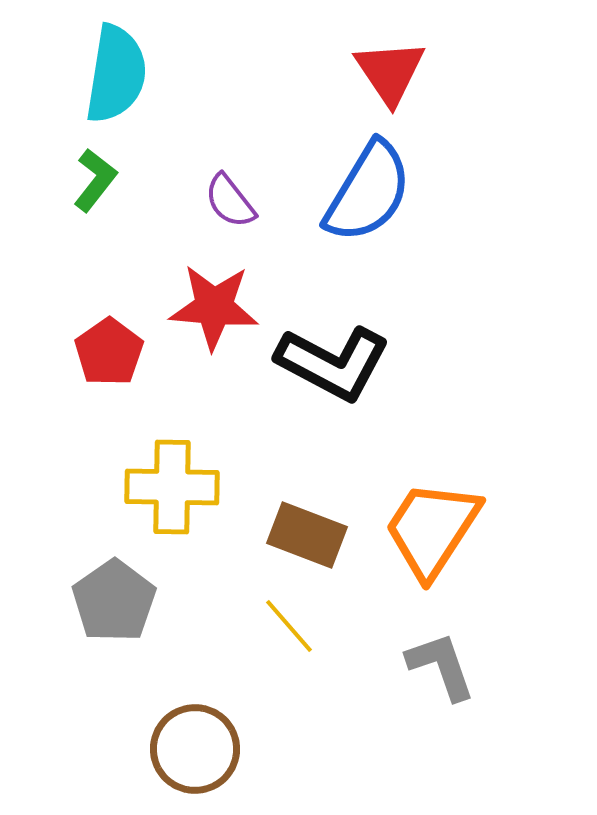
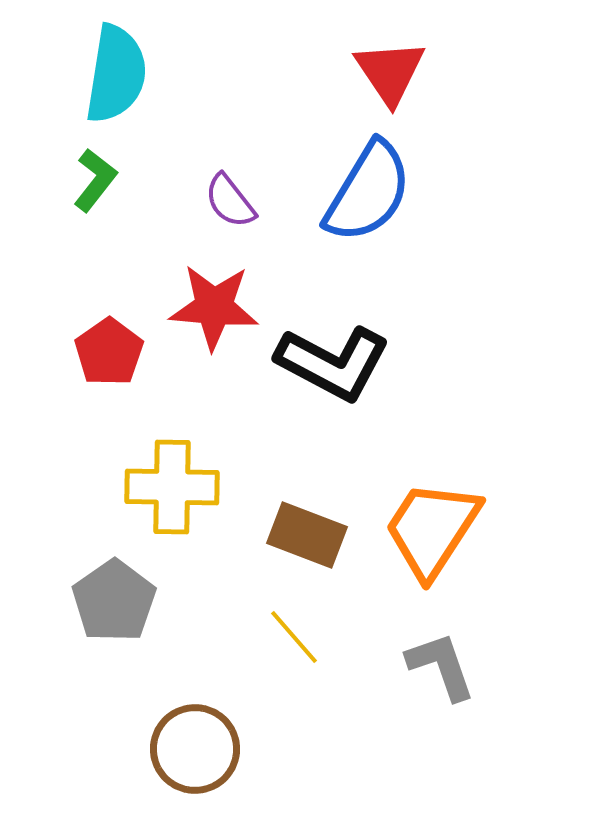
yellow line: moved 5 px right, 11 px down
